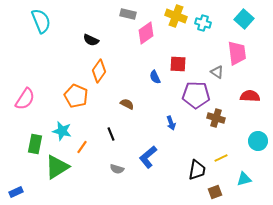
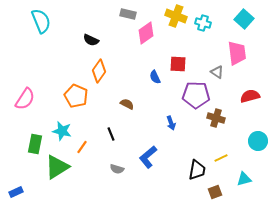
red semicircle: rotated 18 degrees counterclockwise
